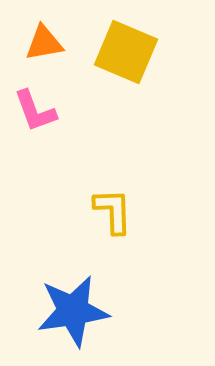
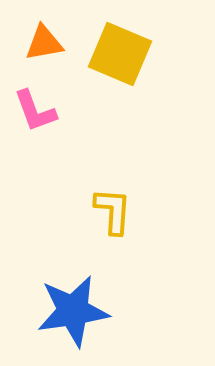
yellow square: moved 6 px left, 2 px down
yellow L-shape: rotated 6 degrees clockwise
